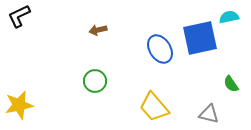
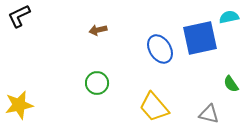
green circle: moved 2 px right, 2 px down
